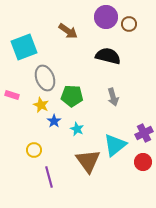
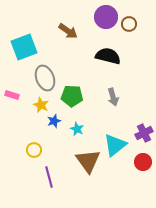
blue star: rotated 16 degrees clockwise
